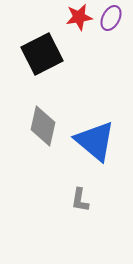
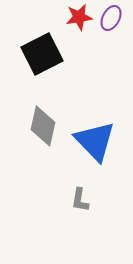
blue triangle: rotated 6 degrees clockwise
